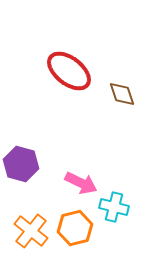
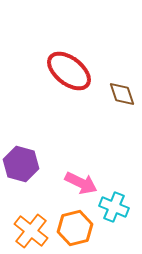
cyan cross: rotated 8 degrees clockwise
